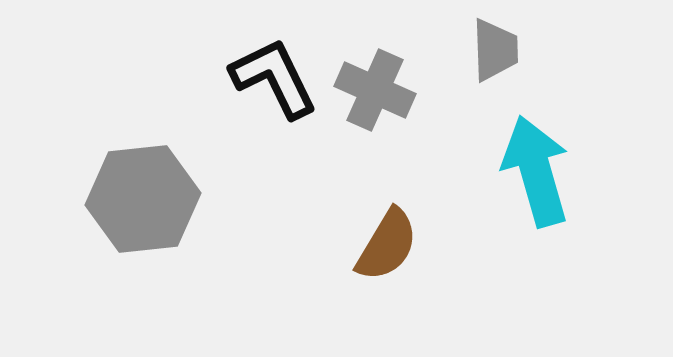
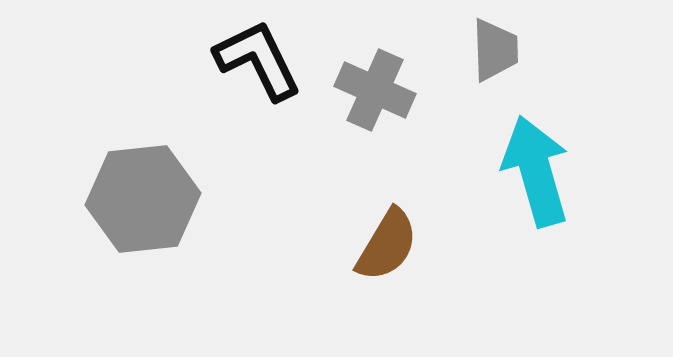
black L-shape: moved 16 px left, 18 px up
